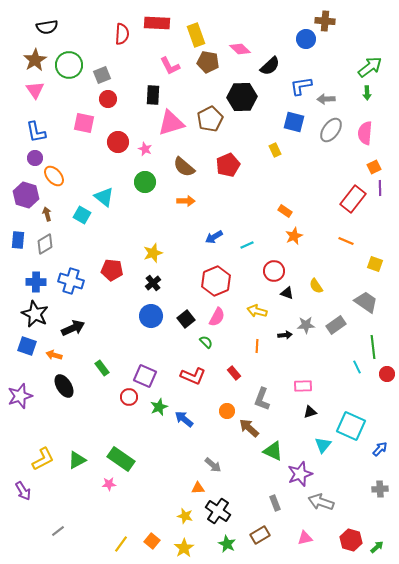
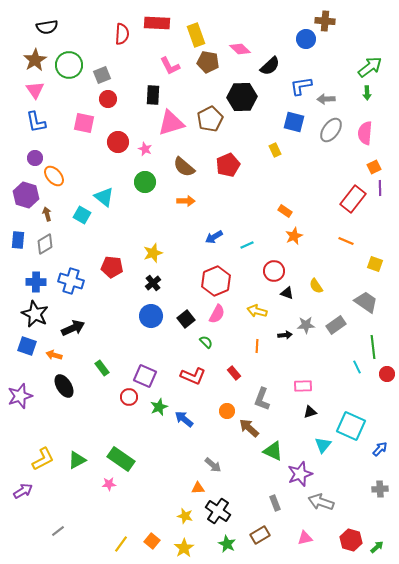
blue L-shape at (36, 132): moved 10 px up
red pentagon at (112, 270): moved 3 px up
pink semicircle at (217, 317): moved 3 px up
purple arrow at (23, 491): rotated 90 degrees counterclockwise
